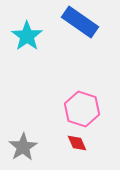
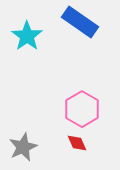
pink hexagon: rotated 12 degrees clockwise
gray star: rotated 8 degrees clockwise
